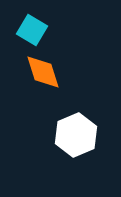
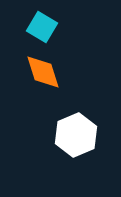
cyan square: moved 10 px right, 3 px up
